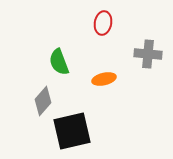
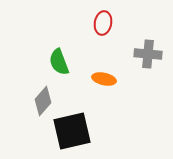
orange ellipse: rotated 25 degrees clockwise
